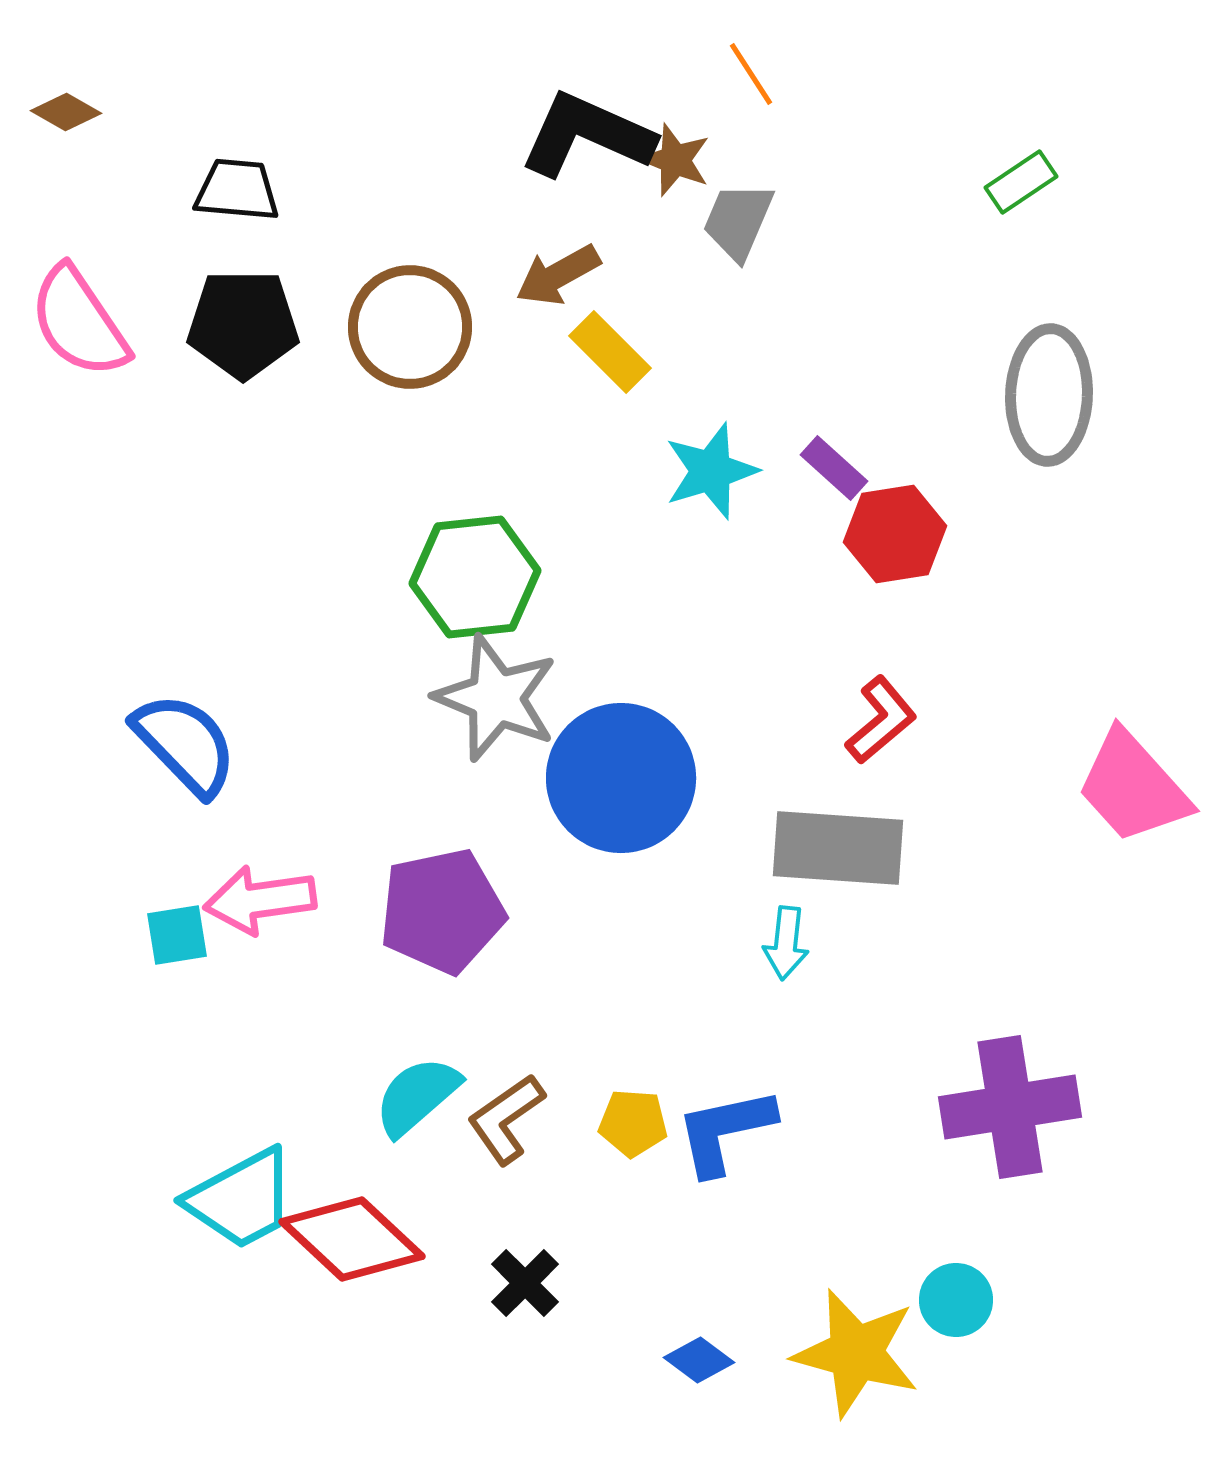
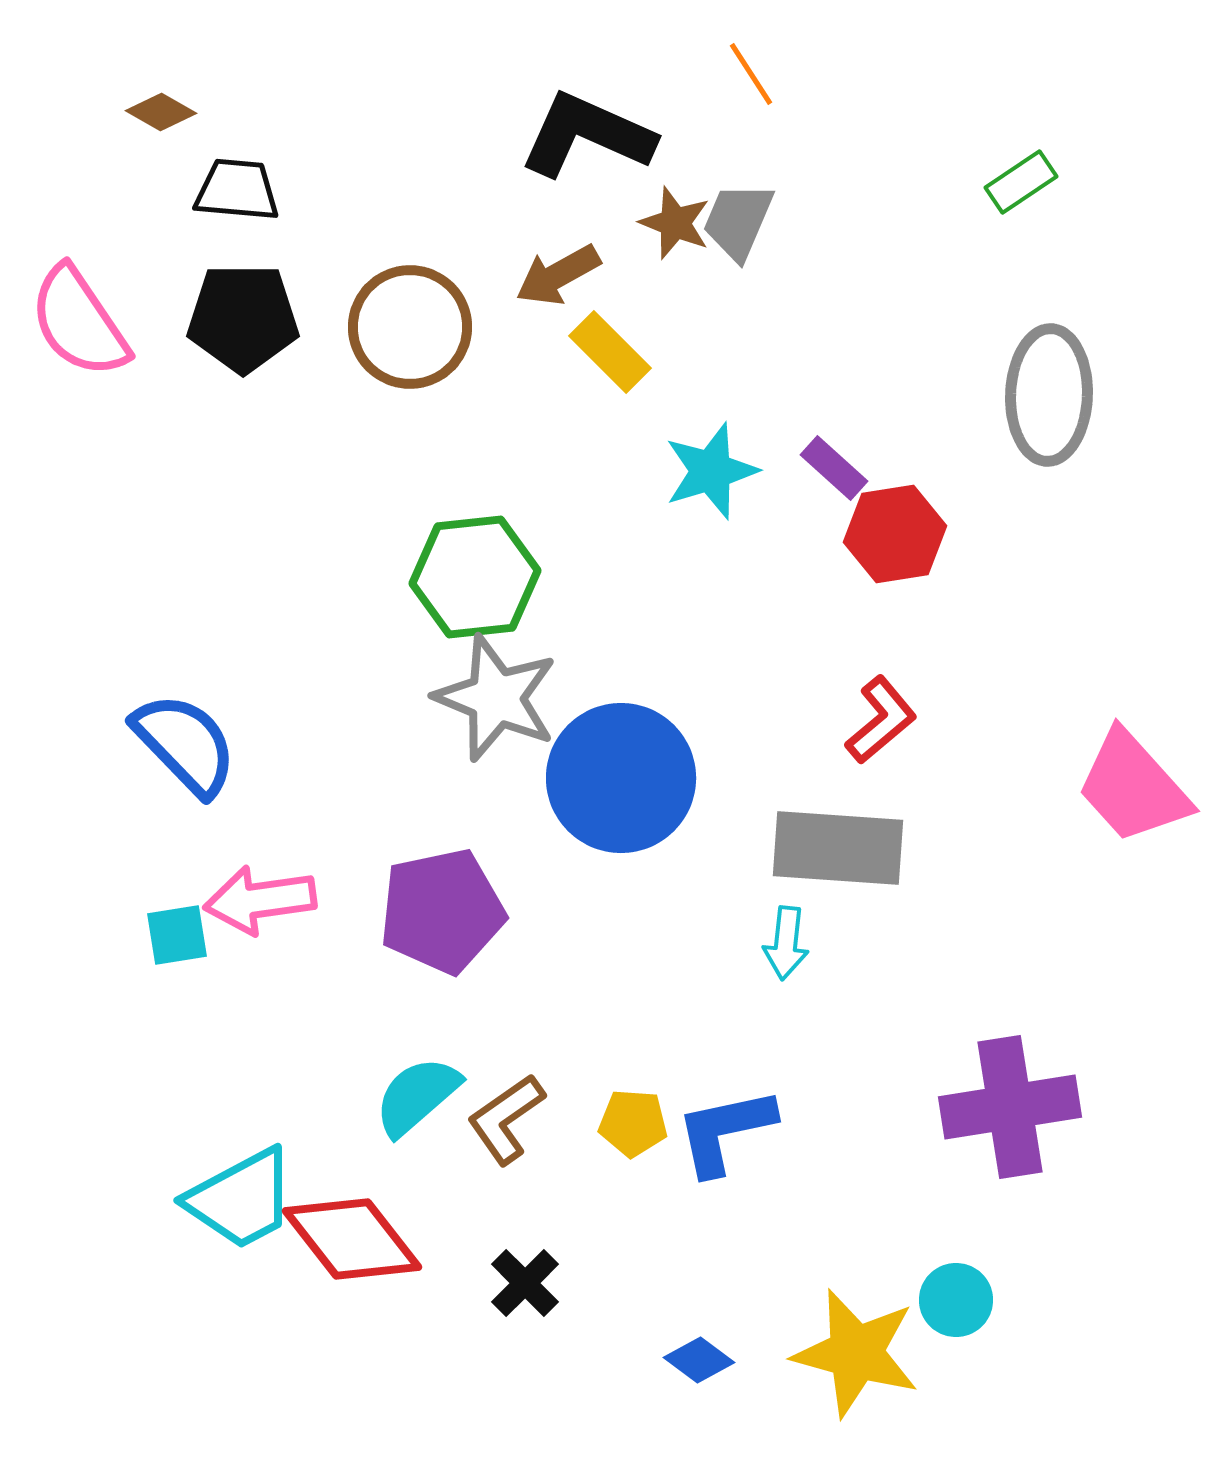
brown diamond: moved 95 px right
brown star: moved 63 px down
black pentagon: moved 6 px up
red diamond: rotated 9 degrees clockwise
